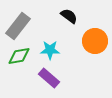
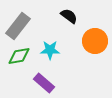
purple rectangle: moved 5 px left, 5 px down
